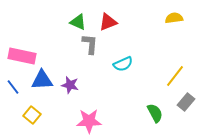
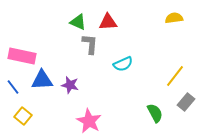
red triangle: rotated 18 degrees clockwise
yellow square: moved 9 px left, 1 px down
pink star: rotated 30 degrees clockwise
